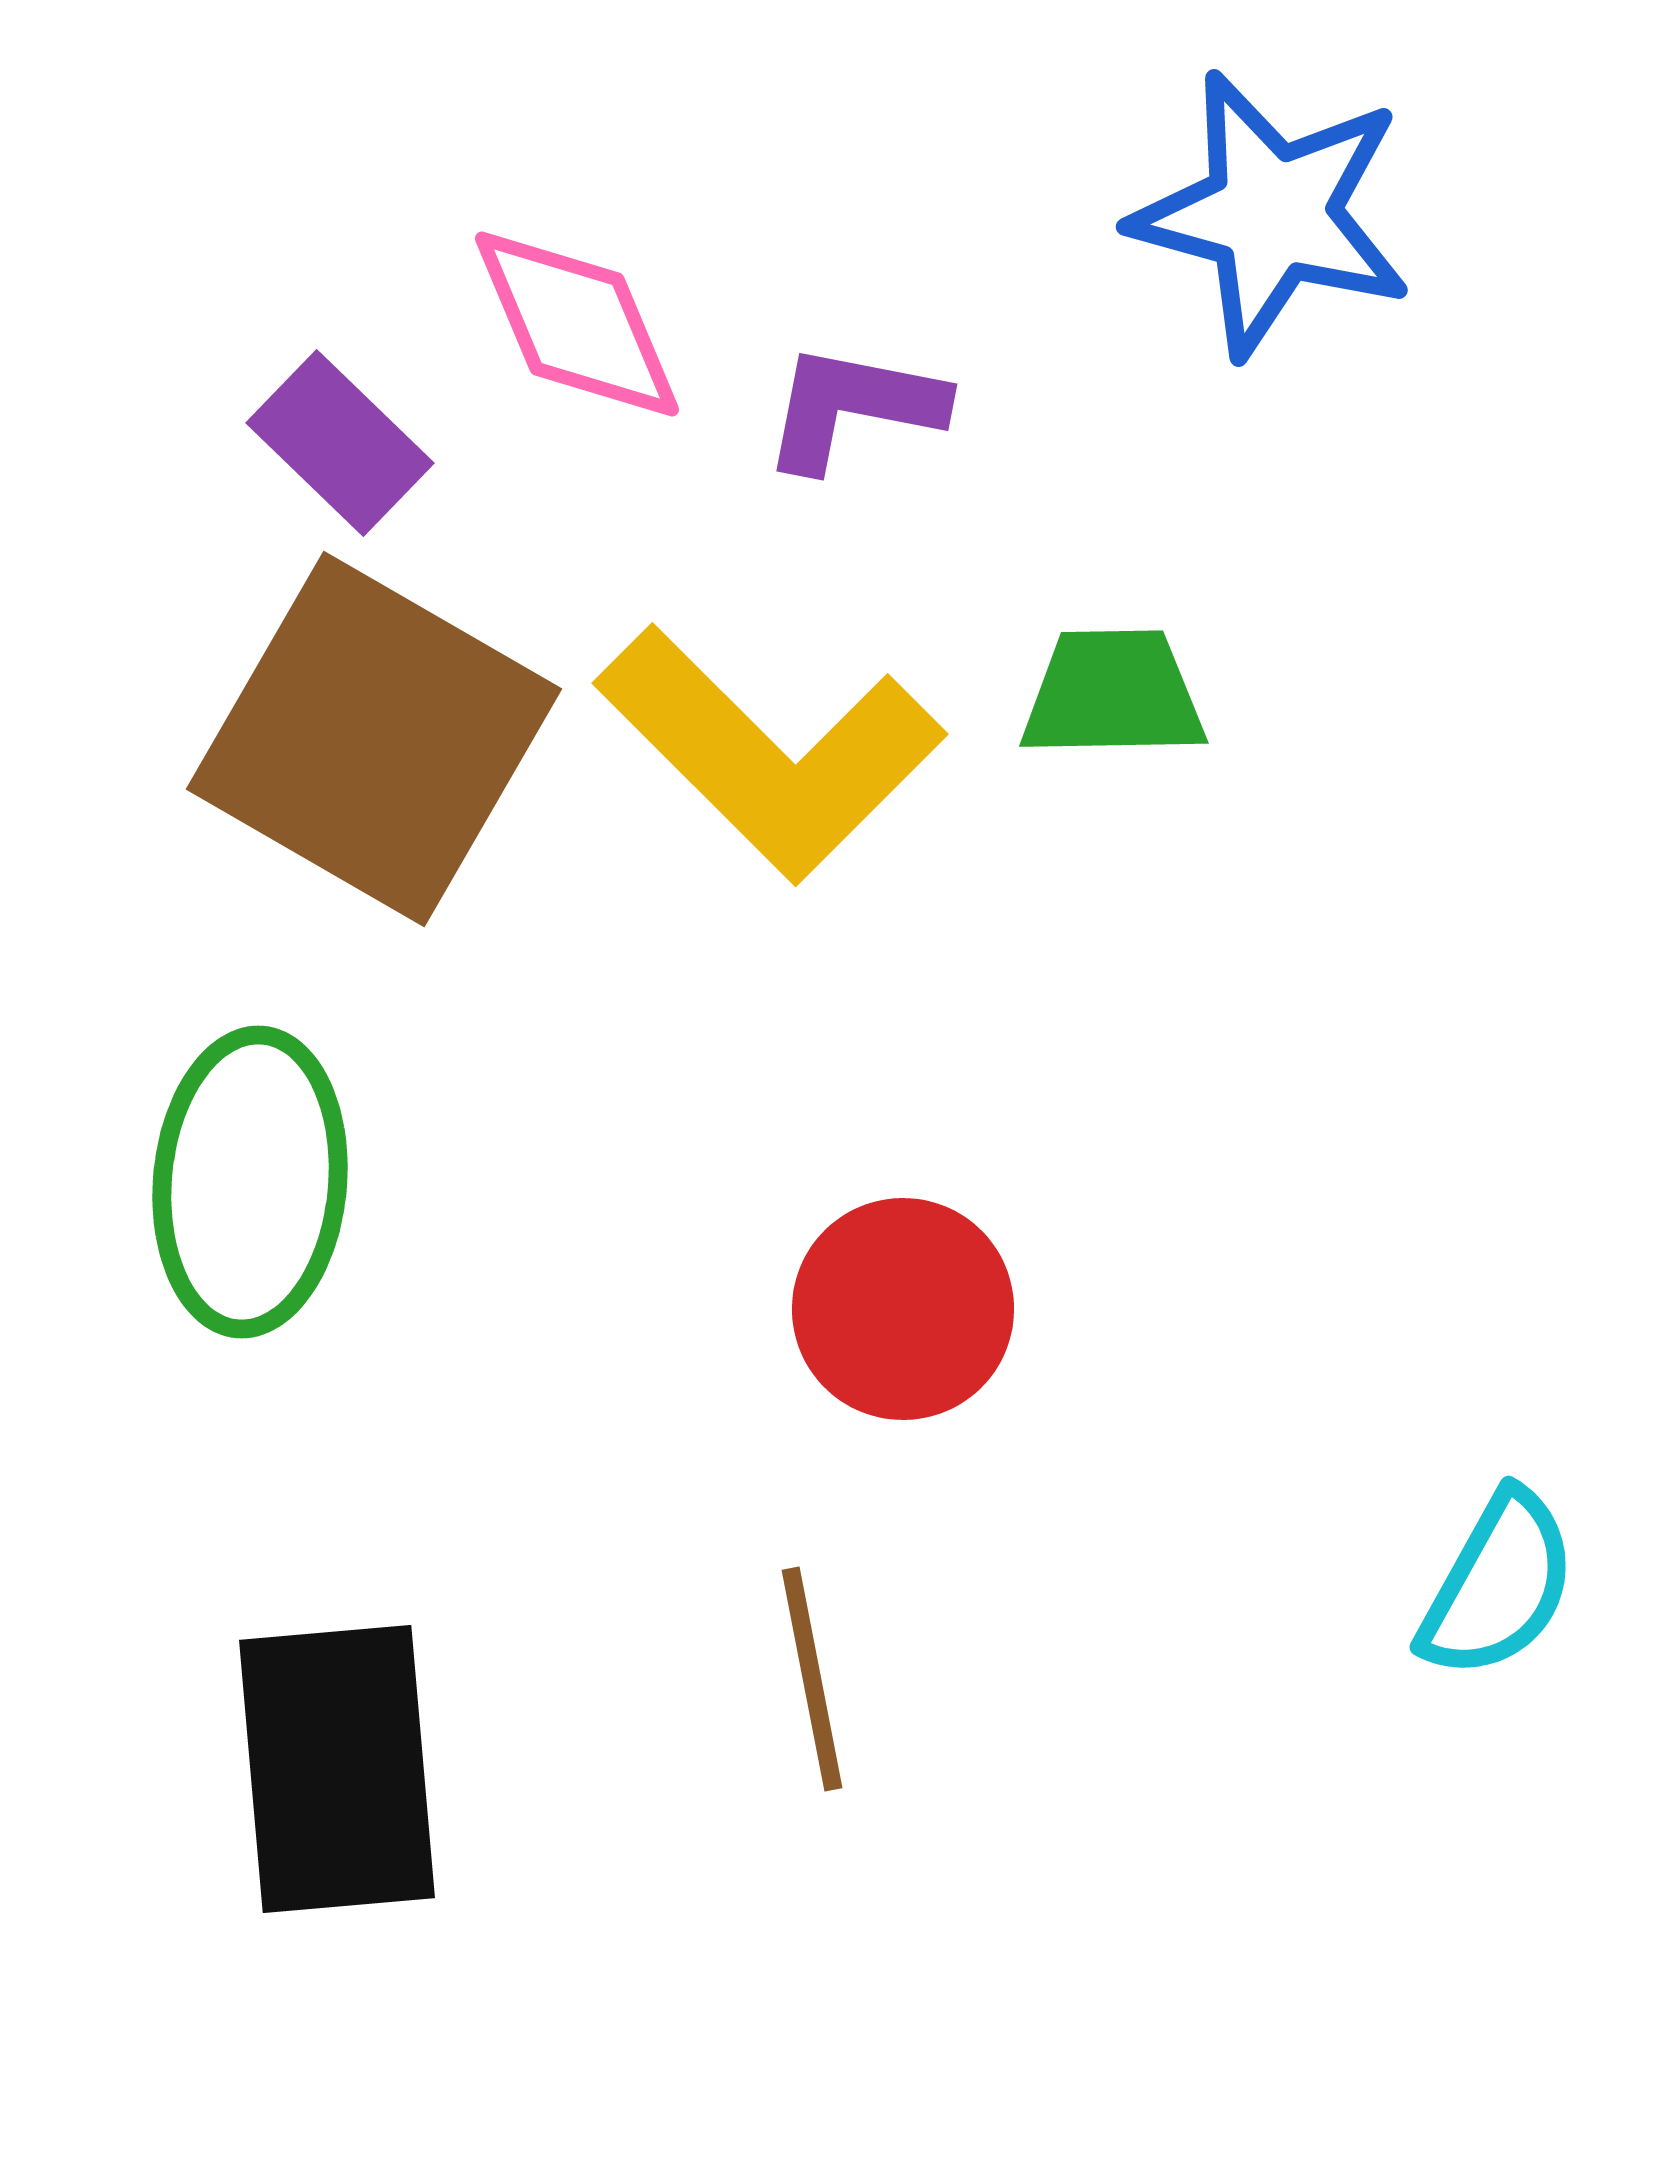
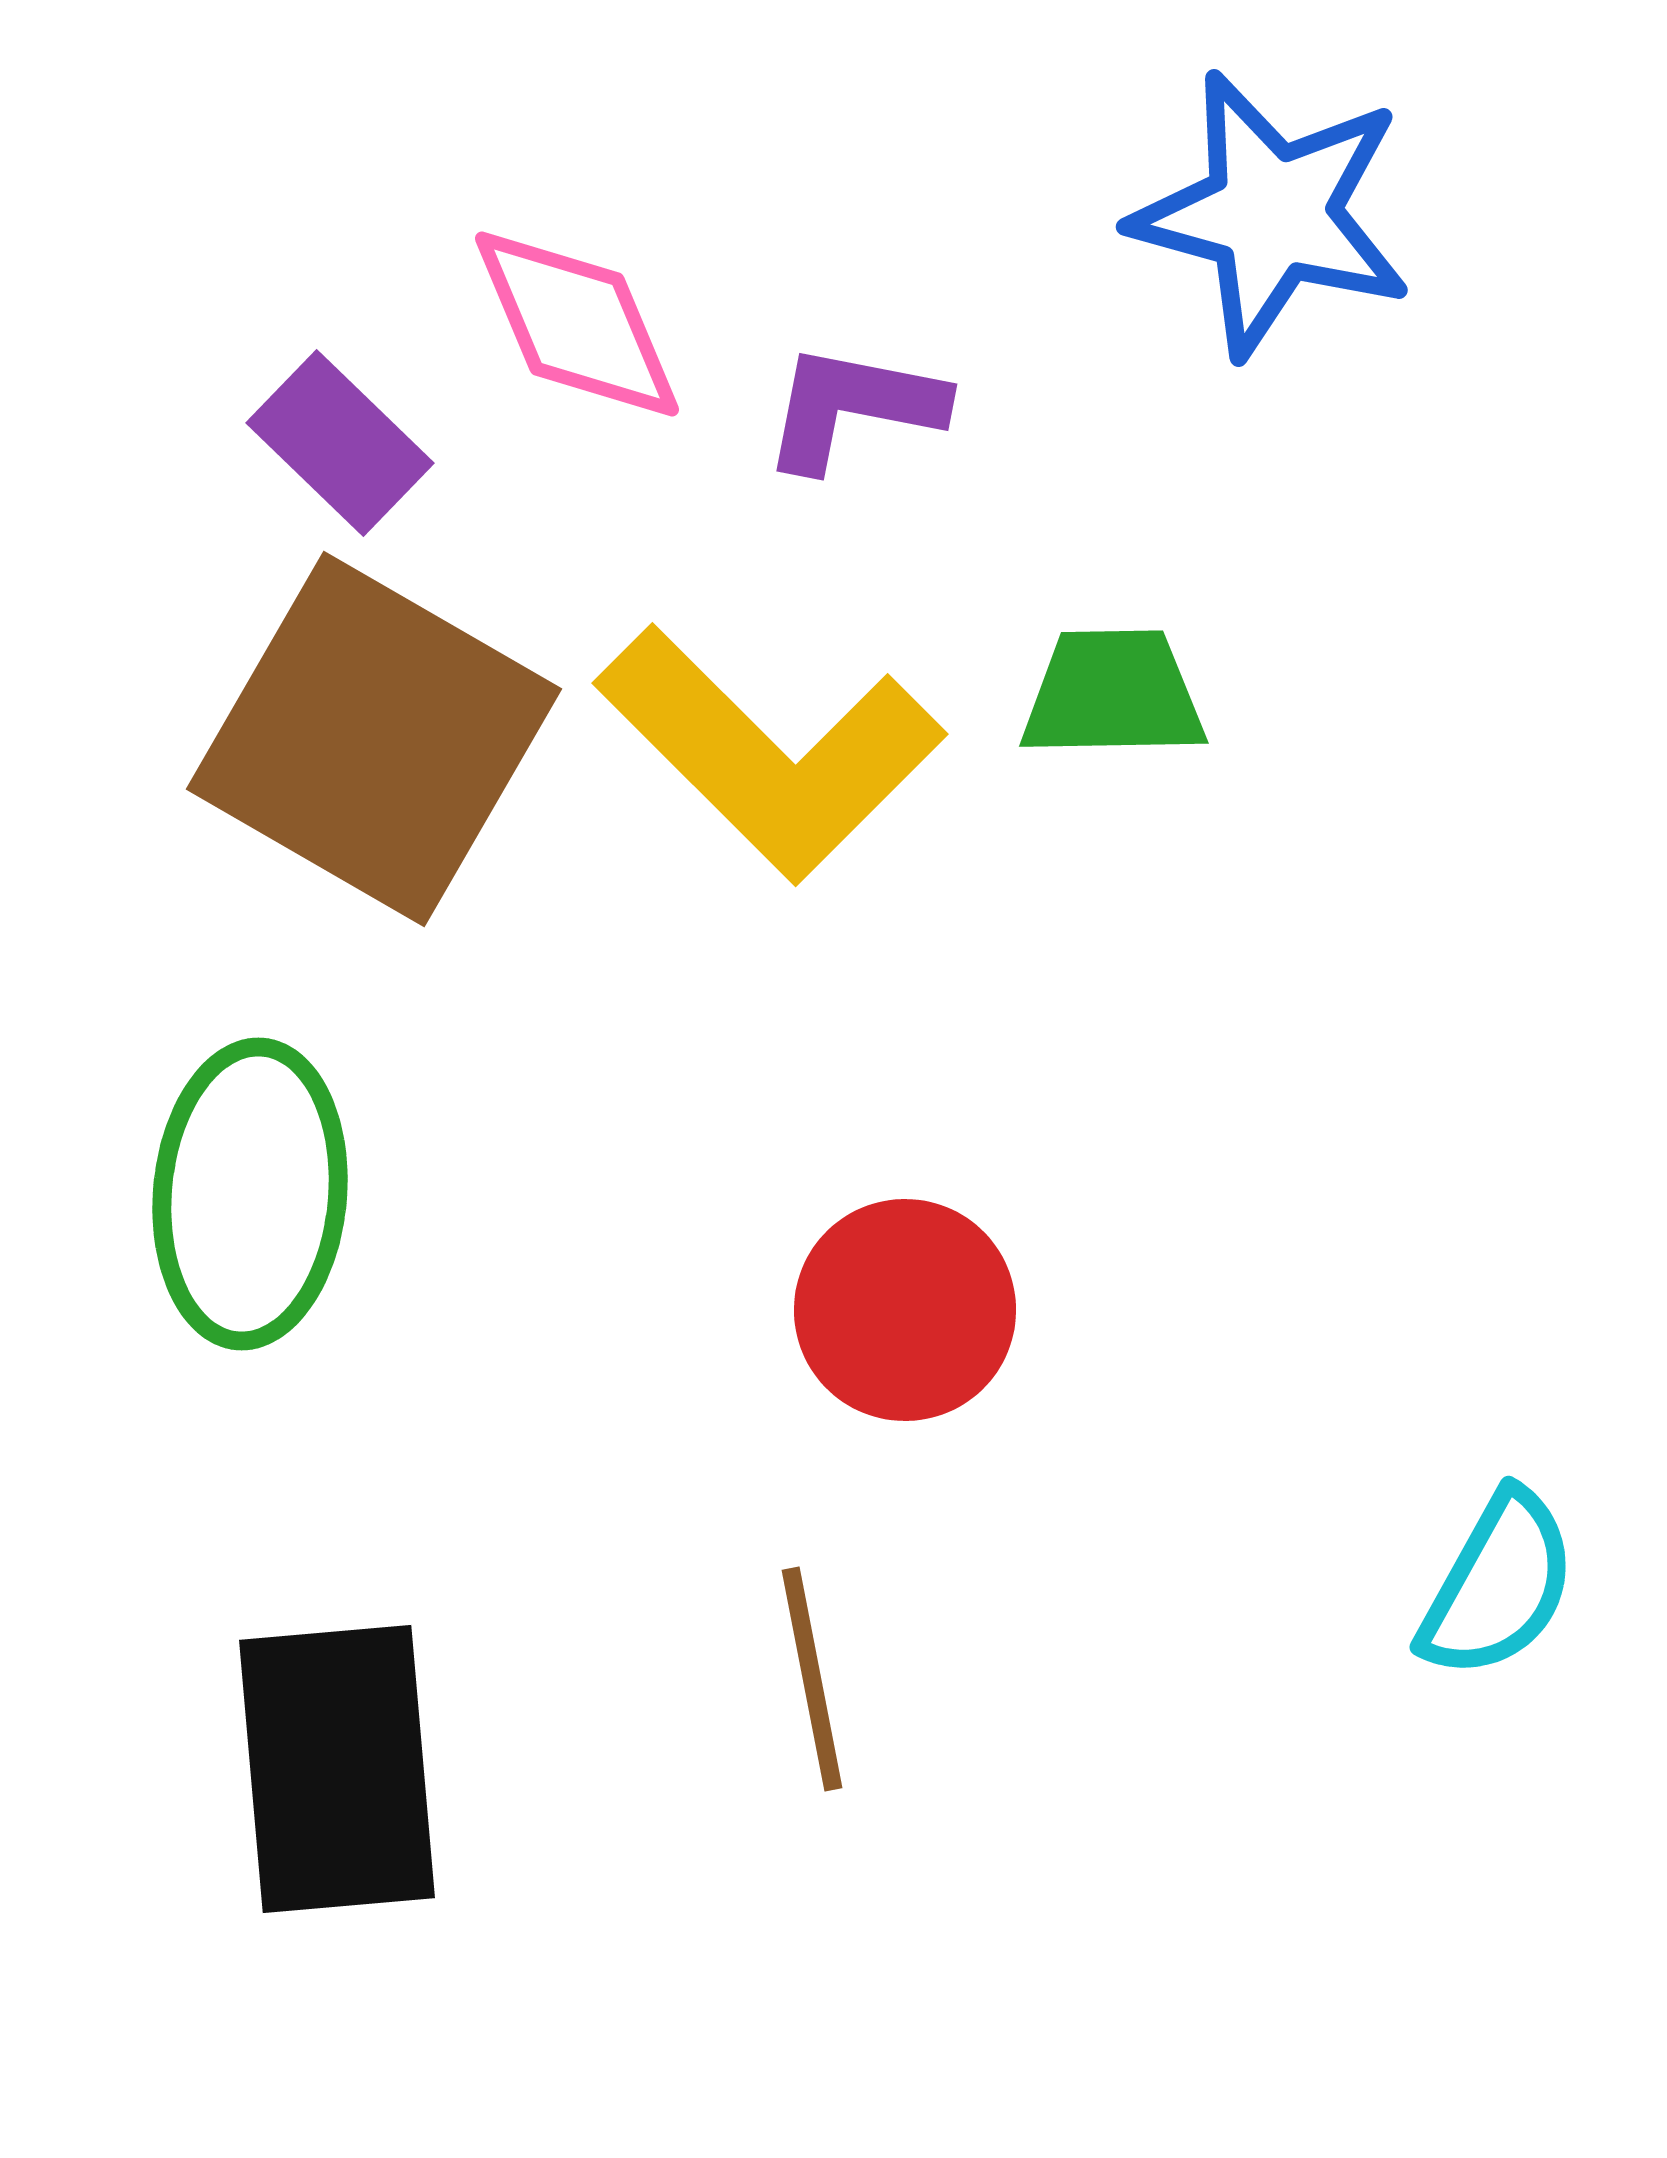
green ellipse: moved 12 px down
red circle: moved 2 px right, 1 px down
